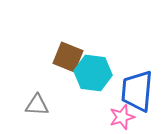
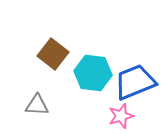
brown square: moved 15 px left, 3 px up; rotated 16 degrees clockwise
blue trapezoid: moved 2 px left, 9 px up; rotated 63 degrees clockwise
pink star: moved 1 px left, 1 px up
